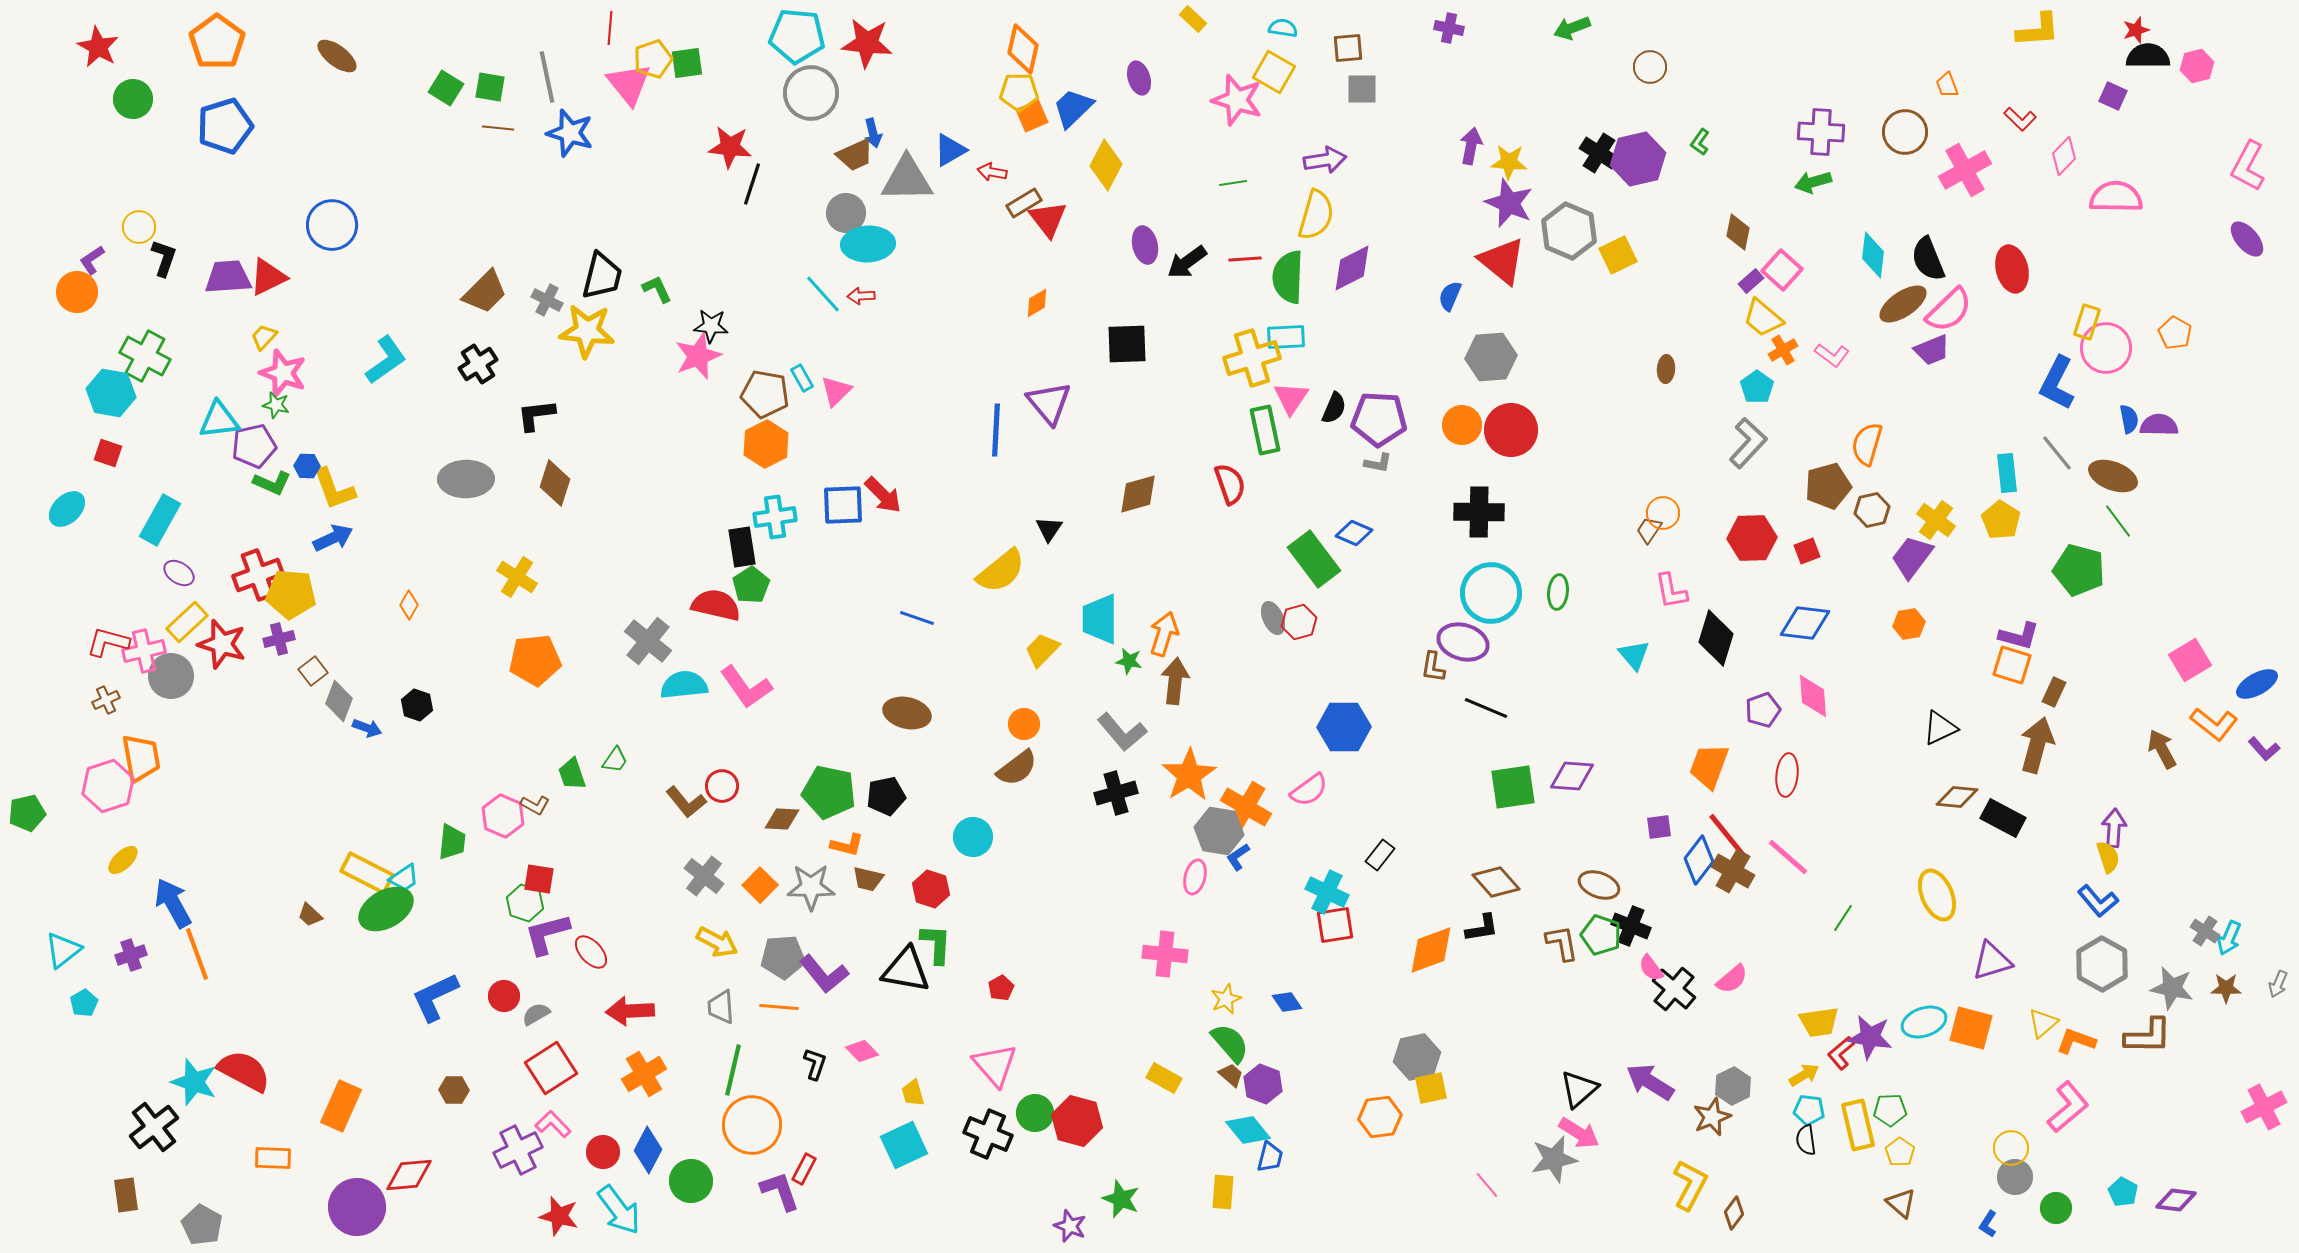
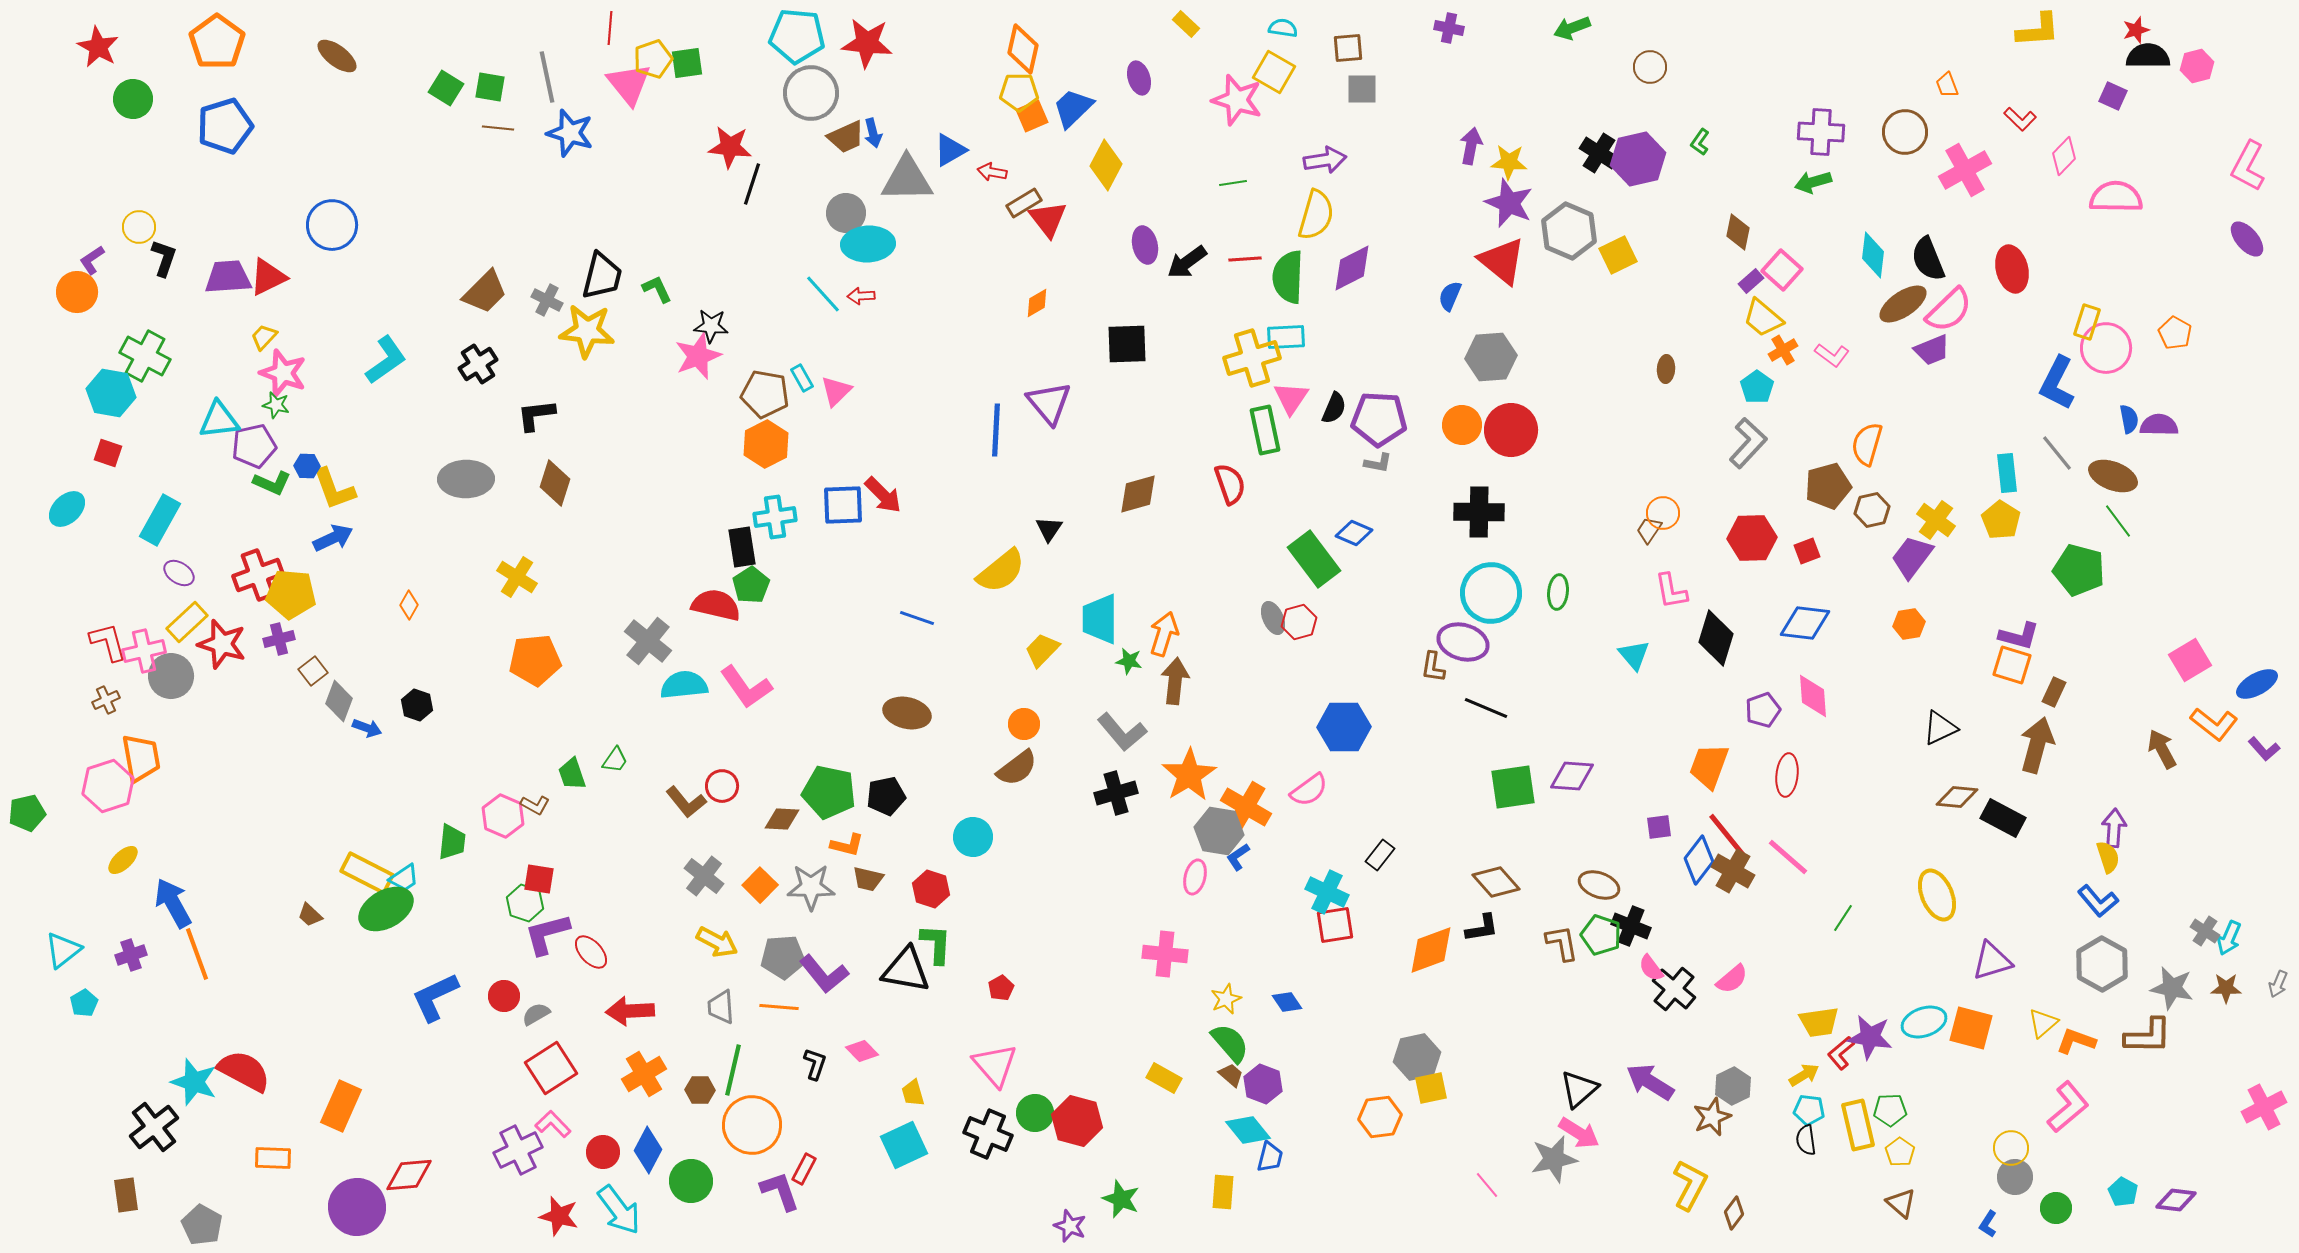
yellow rectangle at (1193, 19): moved 7 px left, 5 px down
brown trapezoid at (855, 155): moved 9 px left, 18 px up
red L-shape at (108, 642): rotated 60 degrees clockwise
brown hexagon at (454, 1090): moved 246 px right
